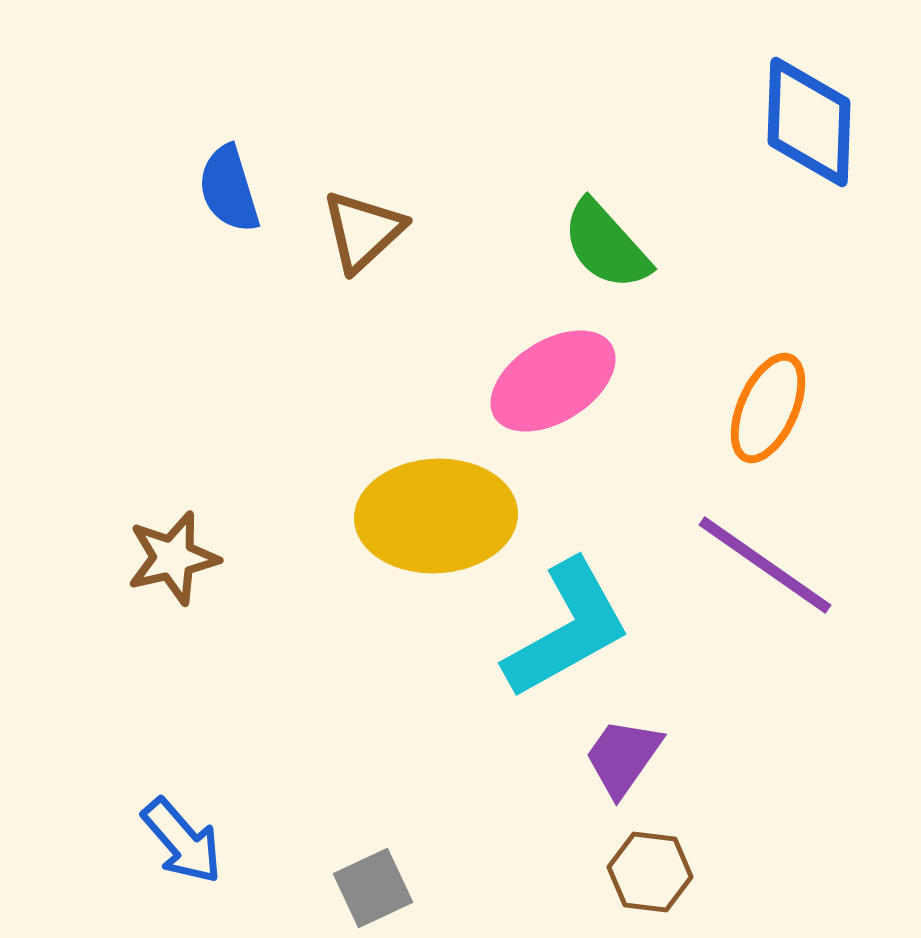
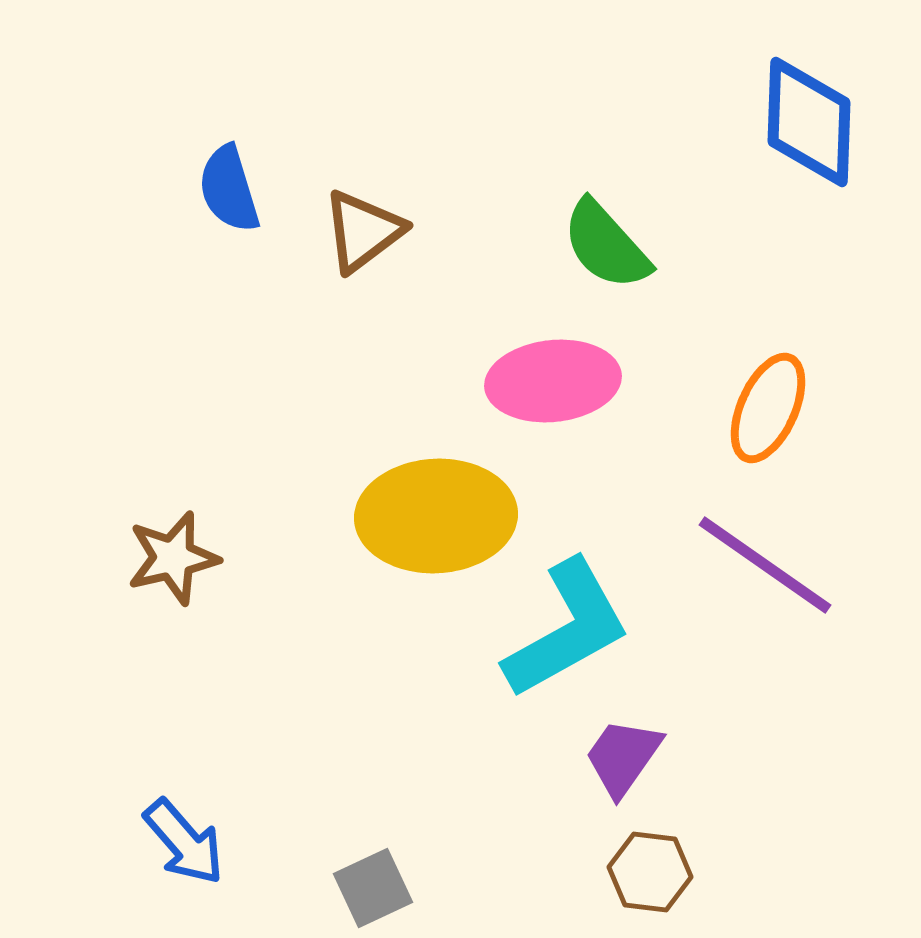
brown triangle: rotated 6 degrees clockwise
pink ellipse: rotated 26 degrees clockwise
blue arrow: moved 2 px right, 1 px down
